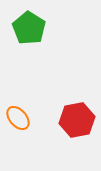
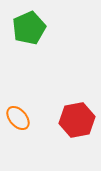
green pentagon: rotated 16 degrees clockwise
